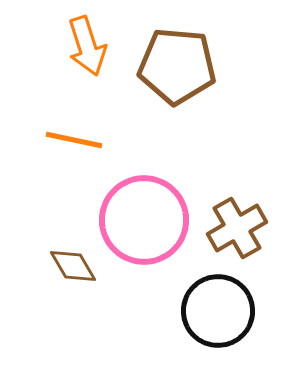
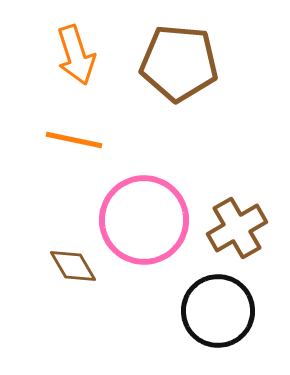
orange arrow: moved 11 px left, 9 px down
brown pentagon: moved 2 px right, 3 px up
